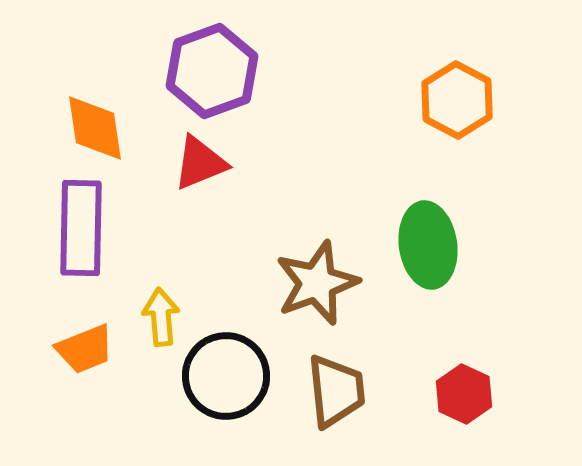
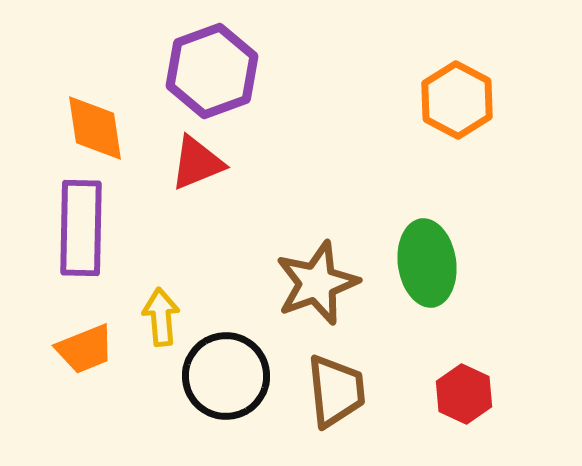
red triangle: moved 3 px left
green ellipse: moved 1 px left, 18 px down
